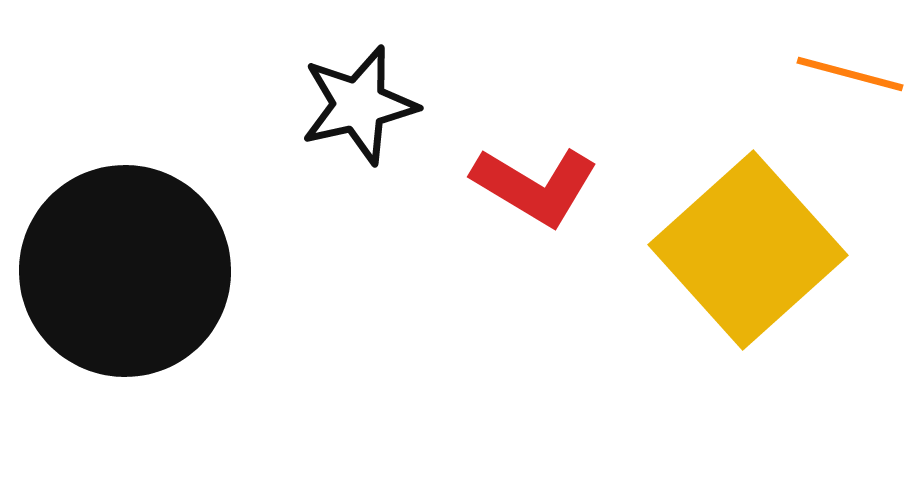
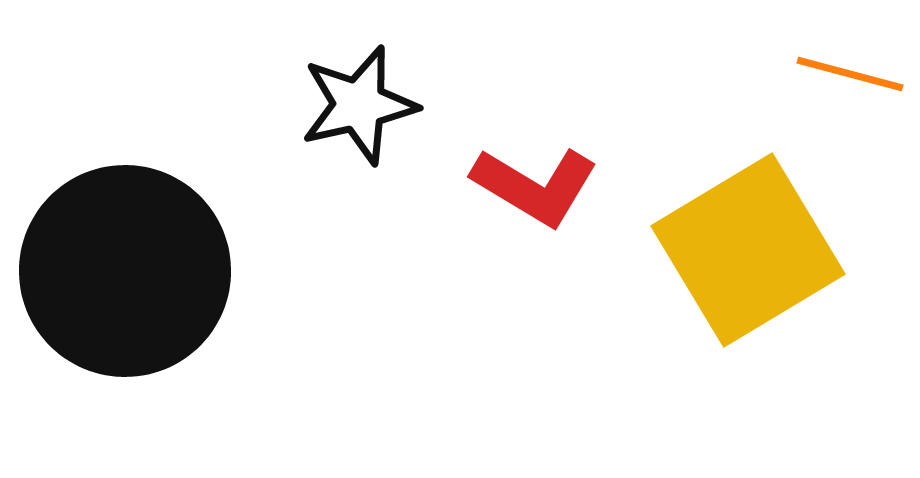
yellow square: rotated 11 degrees clockwise
